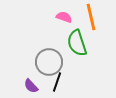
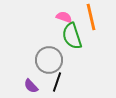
green semicircle: moved 5 px left, 7 px up
gray circle: moved 2 px up
